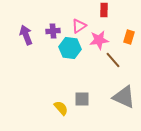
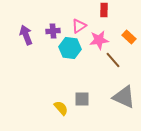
orange rectangle: rotated 64 degrees counterclockwise
